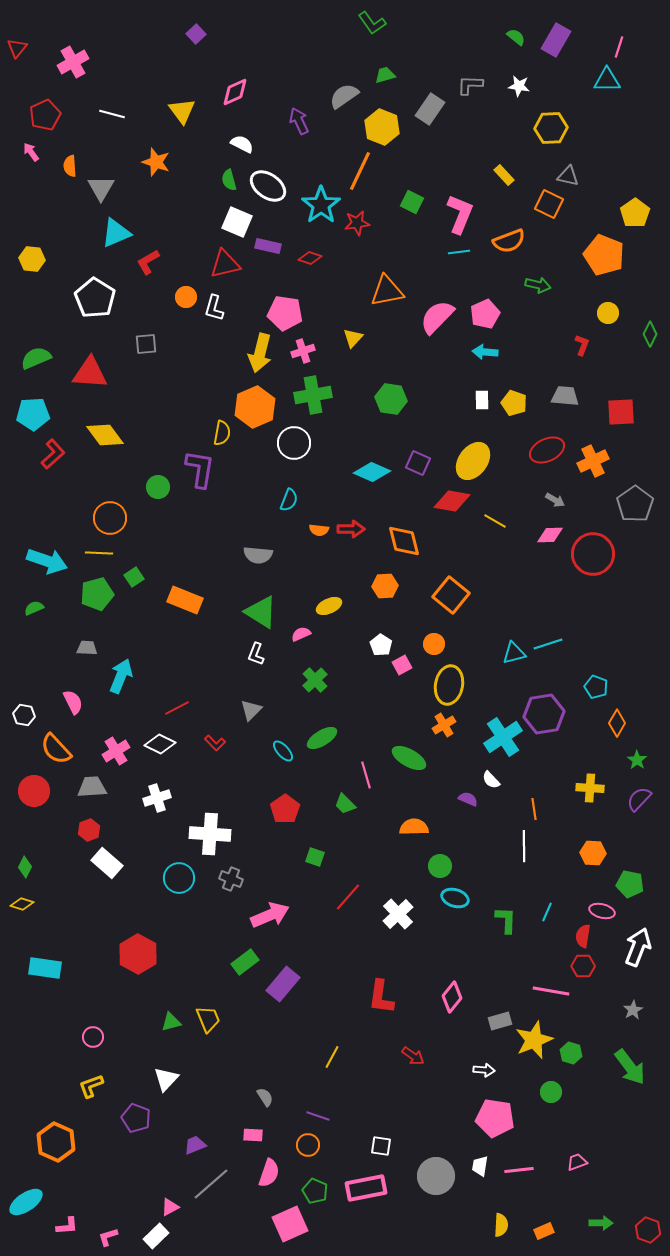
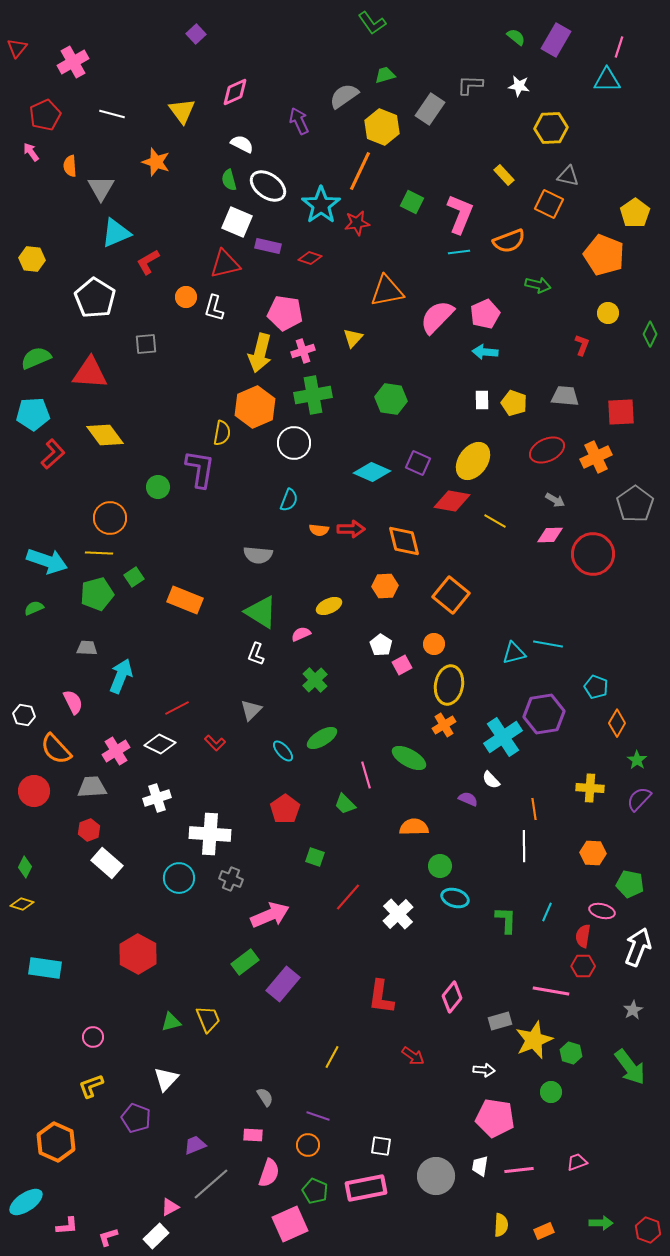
orange cross at (593, 461): moved 3 px right, 4 px up
cyan line at (548, 644): rotated 28 degrees clockwise
